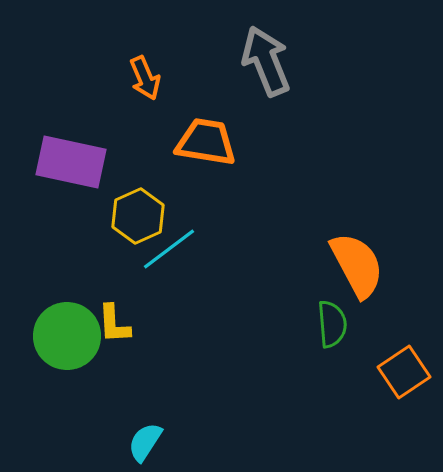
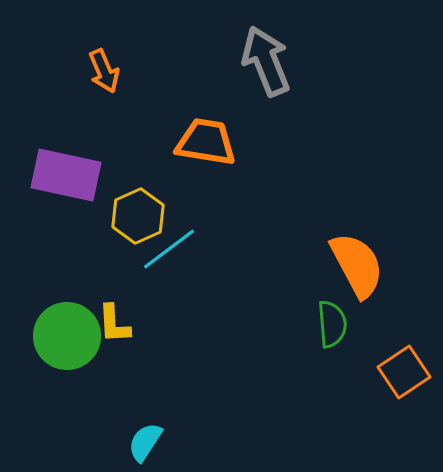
orange arrow: moved 41 px left, 7 px up
purple rectangle: moved 5 px left, 13 px down
